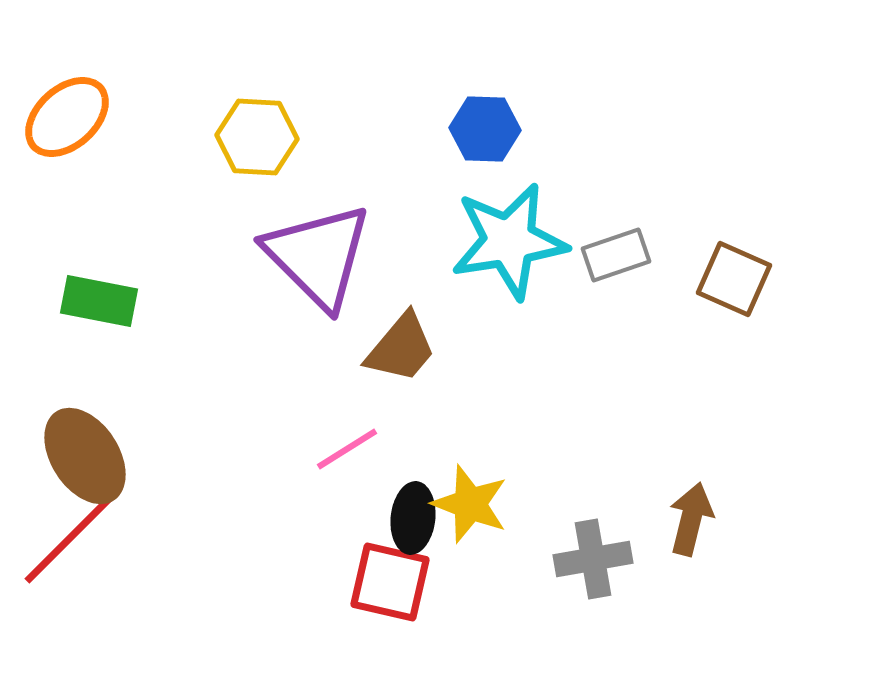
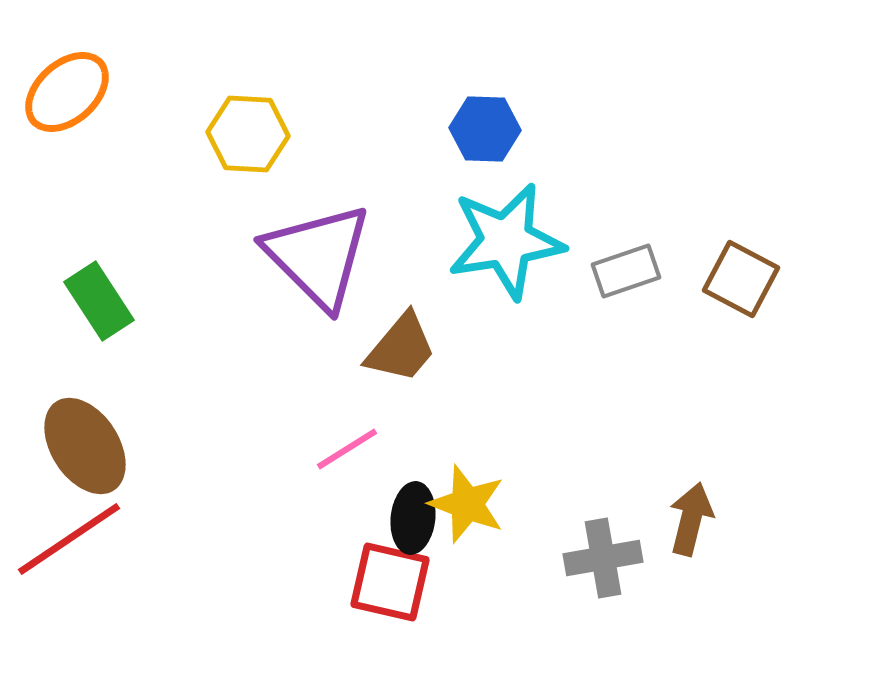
orange ellipse: moved 25 px up
yellow hexagon: moved 9 px left, 3 px up
cyan star: moved 3 px left
gray rectangle: moved 10 px right, 16 px down
brown square: moved 7 px right; rotated 4 degrees clockwise
green rectangle: rotated 46 degrees clockwise
brown ellipse: moved 10 px up
yellow star: moved 3 px left
red line: rotated 11 degrees clockwise
gray cross: moved 10 px right, 1 px up
